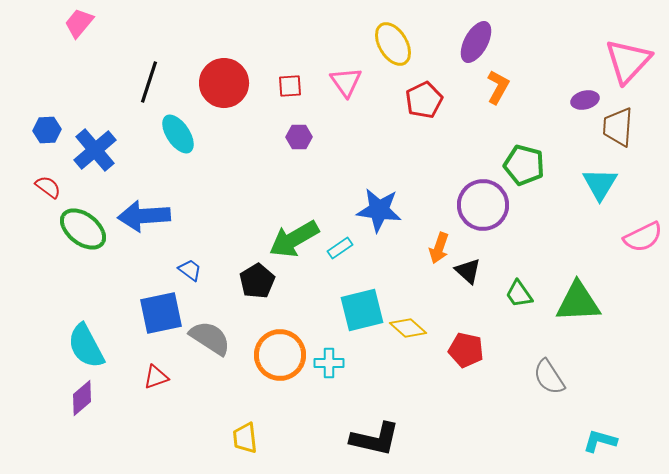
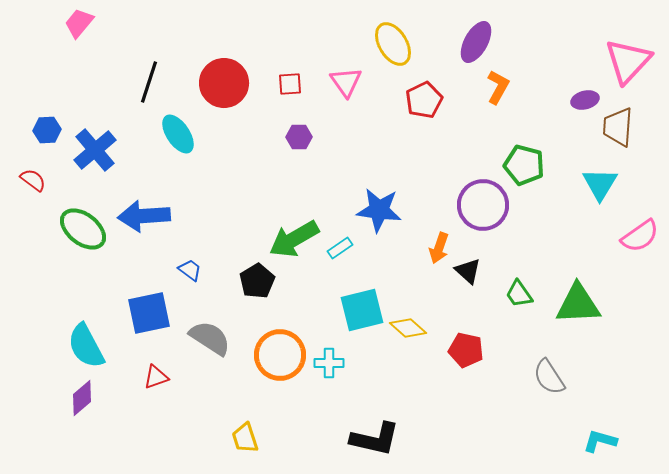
red square at (290, 86): moved 2 px up
red semicircle at (48, 187): moved 15 px left, 7 px up
pink semicircle at (643, 237): moved 3 px left, 1 px up; rotated 9 degrees counterclockwise
green triangle at (578, 302): moved 2 px down
blue square at (161, 313): moved 12 px left
yellow trapezoid at (245, 438): rotated 12 degrees counterclockwise
